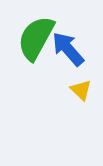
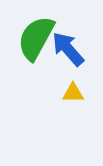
yellow triangle: moved 8 px left, 3 px down; rotated 45 degrees counterclockwise
